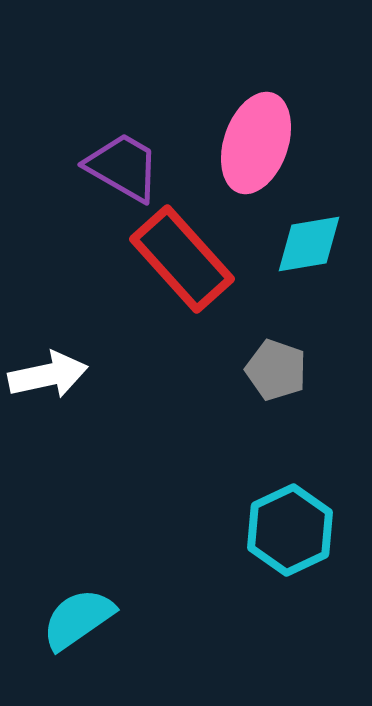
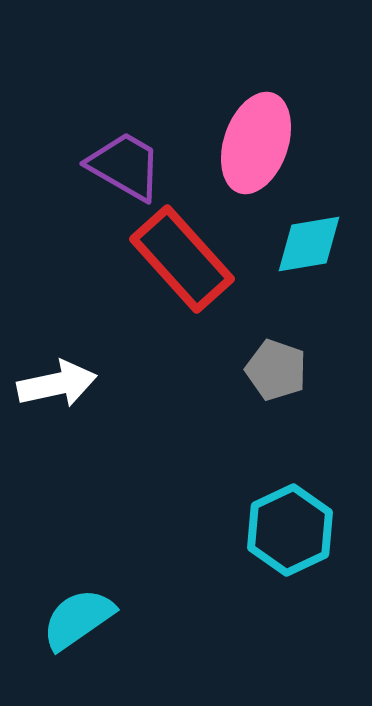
purple trapezoid: moved 2 px right, 1 px up
white arrow: moved 9 px right, 9 px down
